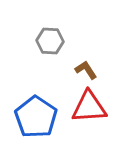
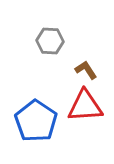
red triangle: moved 4 px left, 1 px up
blue pentagon: moved 4 px down
